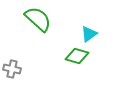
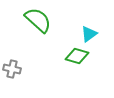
green semicircle: moved 1 px down
